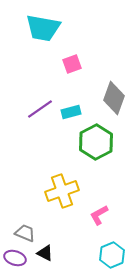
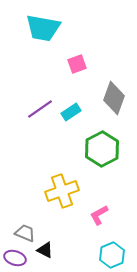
pink square: moved 5 px right
cyan rectangle: rotated 18 degrees counterclockwise
green hexagon: moved 6 px right, 7 px down
black triangle: moved 3 px up
